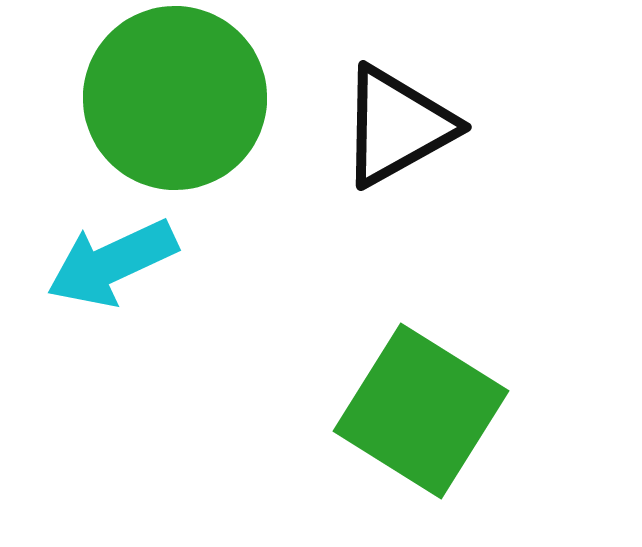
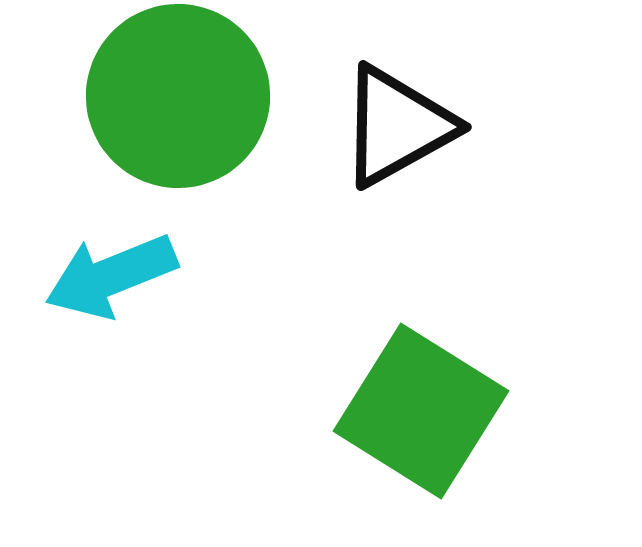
green circle: moved 3 px right, 2 px up
cyan arrow: moved 1 px left, 13 px down; rotated 3 degrees clockwise
